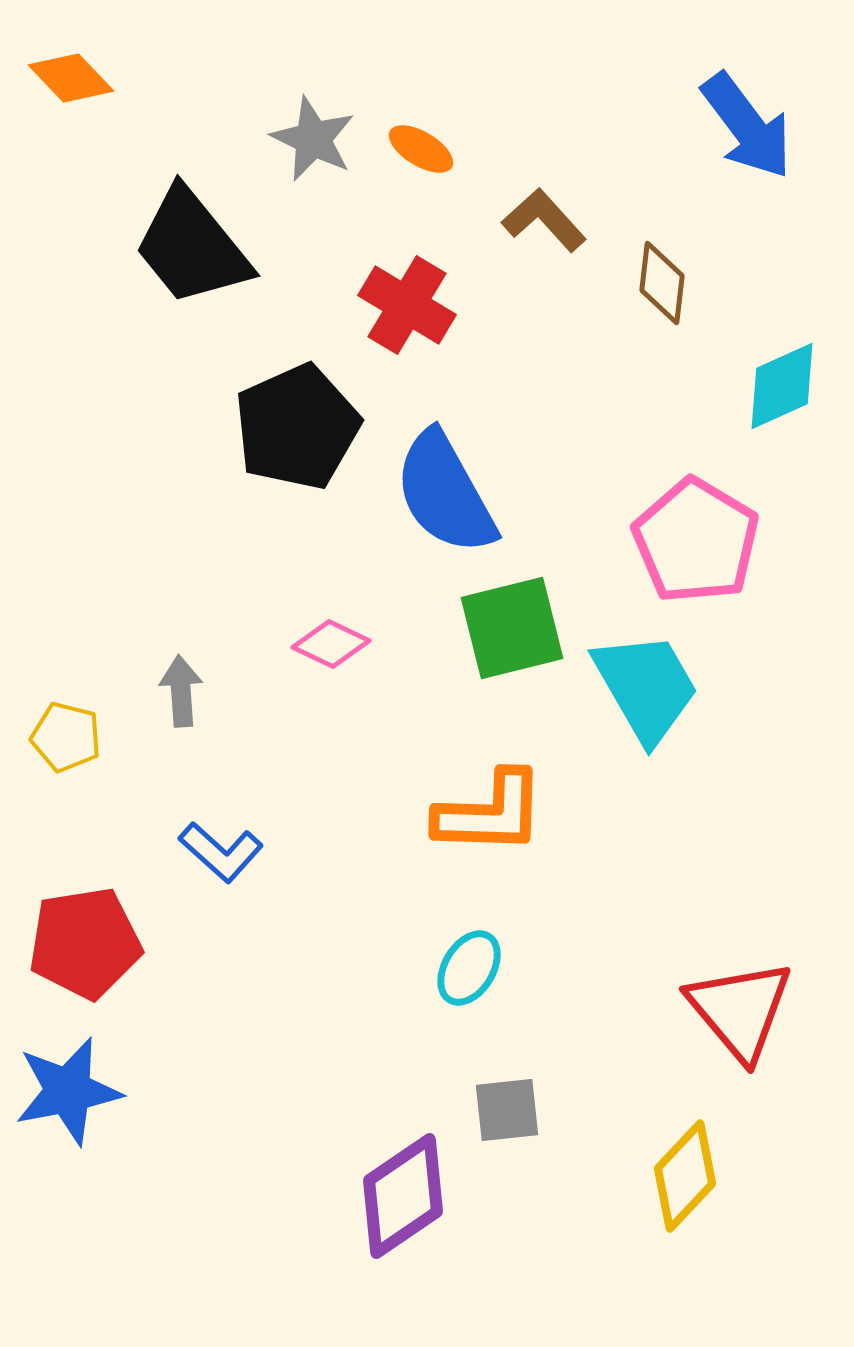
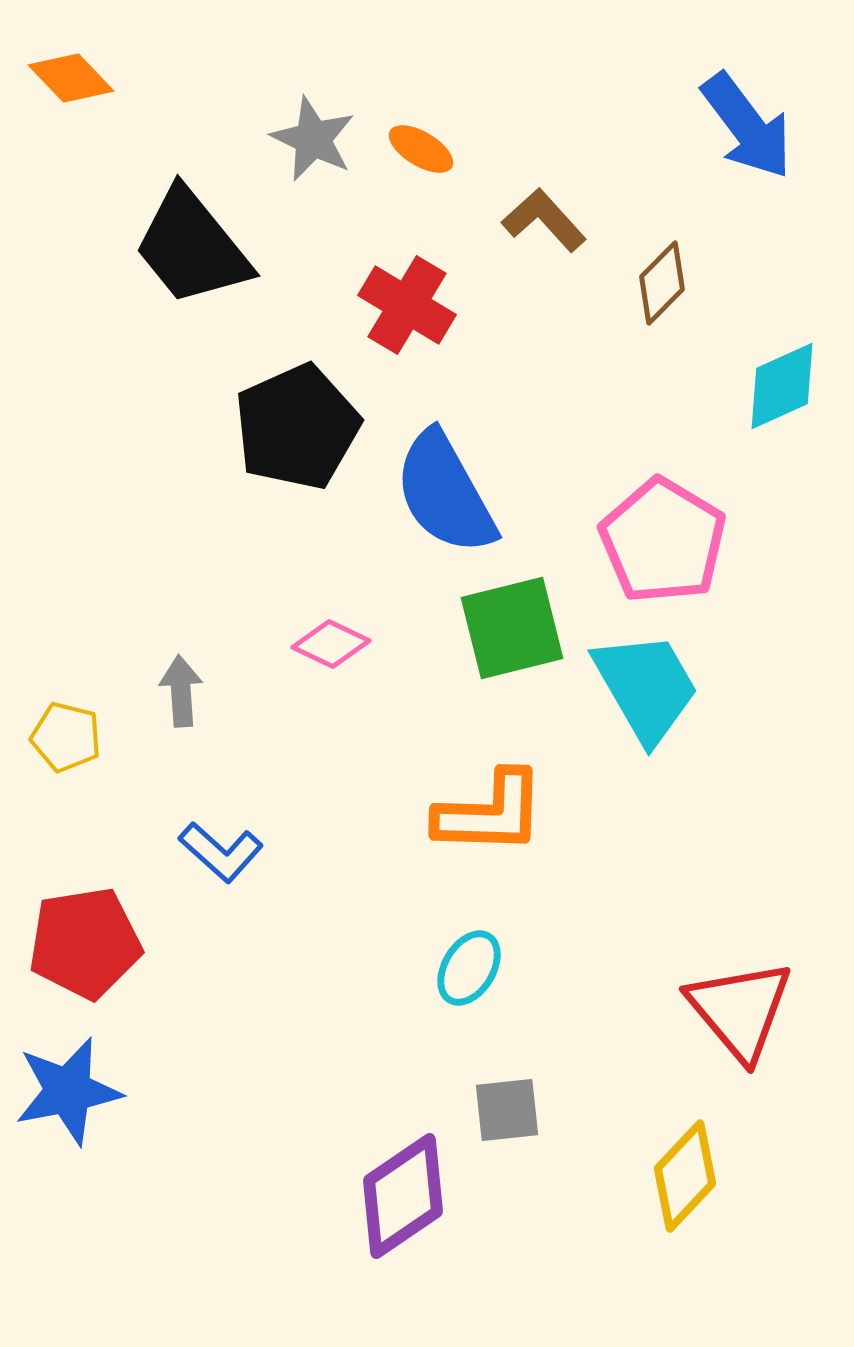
brown diamond: rotated 38 degrees clockwise
pink pentagon: moved 33 px left
